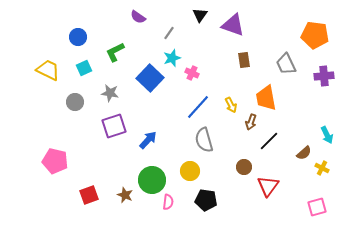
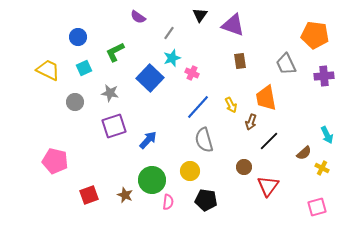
brown rectangle: moved 4 px left, 1 px down
